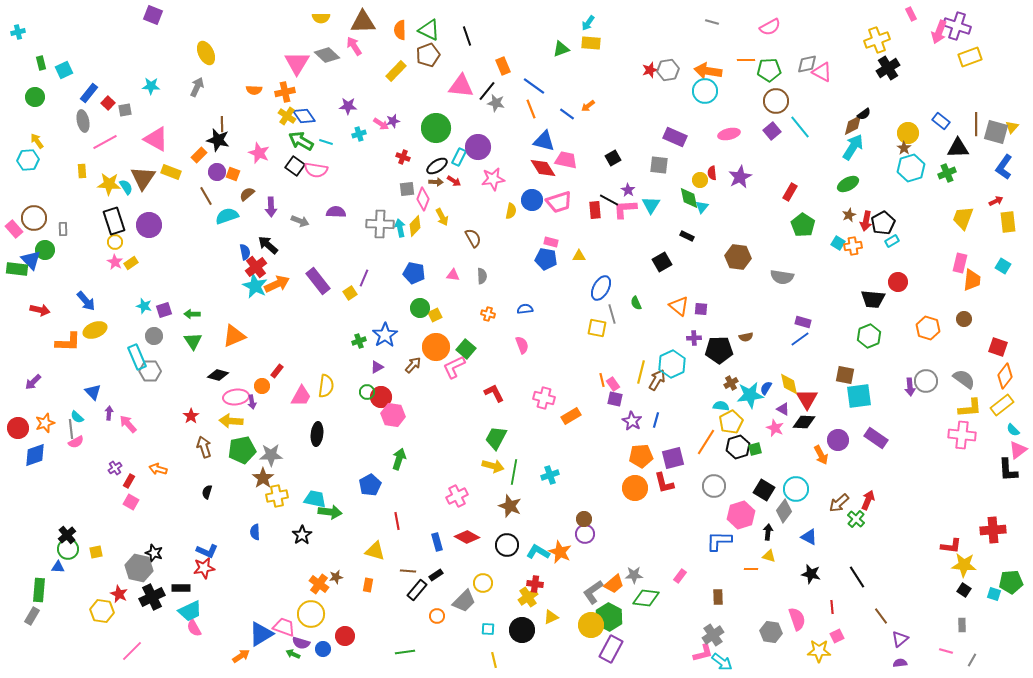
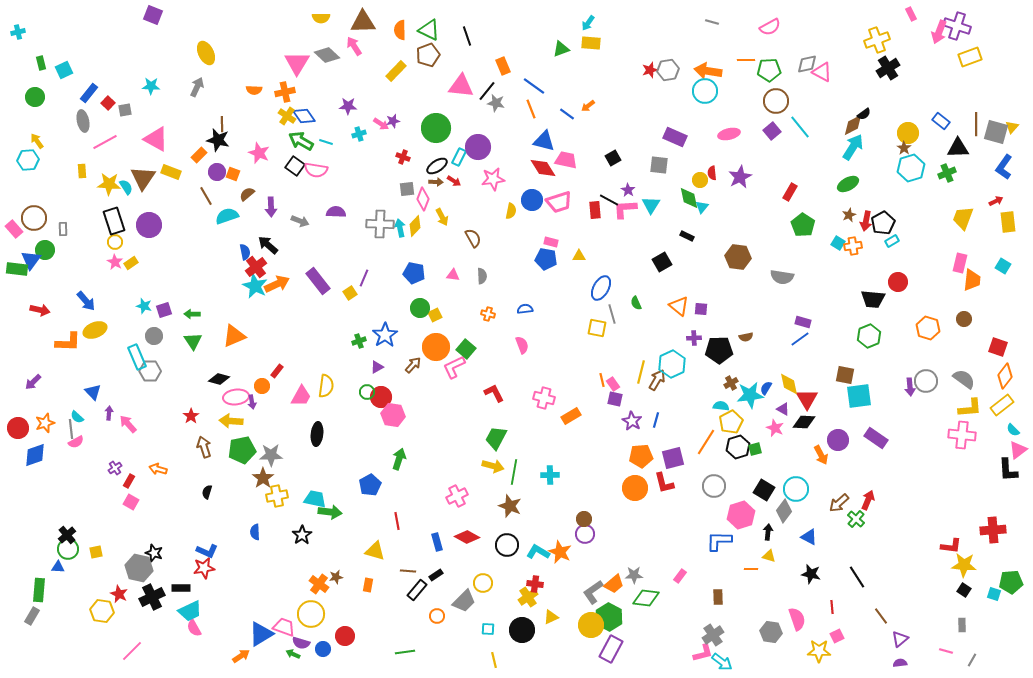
blue triangle at (31, 260): rotated 20 degrees clockwise
black diamond at (218, 375): moved 1 px right, 4 px down
cyan cross at (550, 475): rotated 18 degrees clockwise
